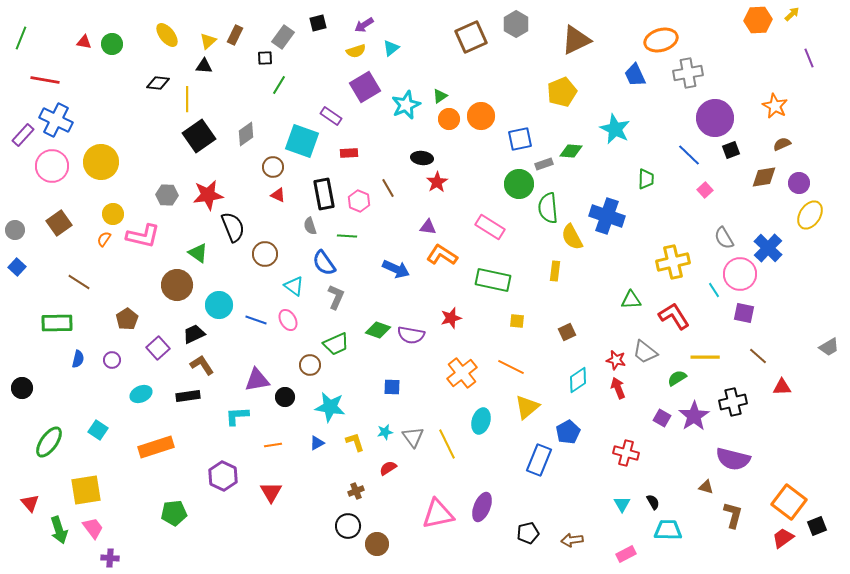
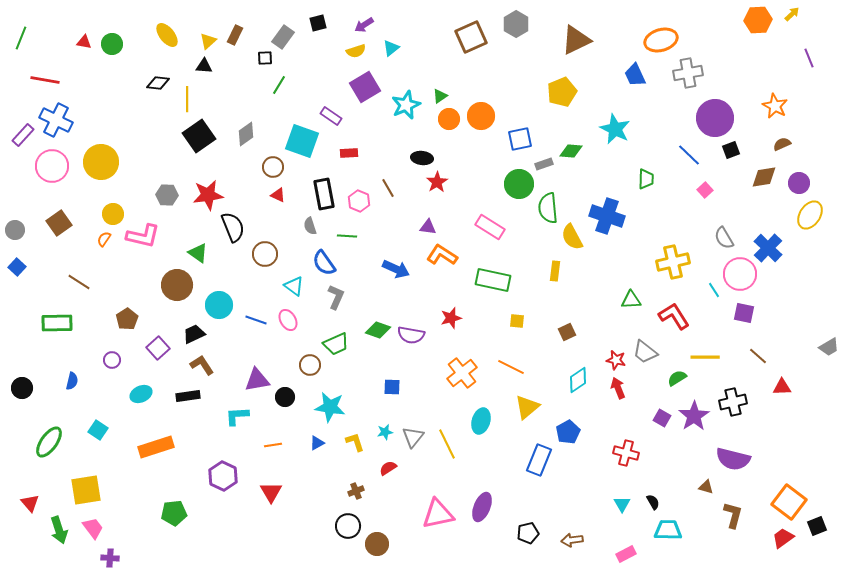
blue semicircle at (78, 359): moved 6 px left, 22 px down
gray triangle at (413, 437): rotated 15 degrees clockwise
